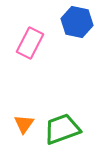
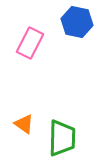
orange triangle: rotated 30 degrees counterclockwise
green trapezoid: moved 9 px down; rotated 111 degrees clockwise
